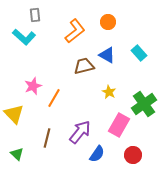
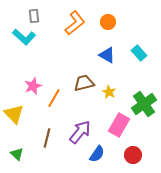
gray rectangle: moved 1 px left, 1 px down
orange L-shape: moved 8 px up
brown trapezoid: moved 17 px down
